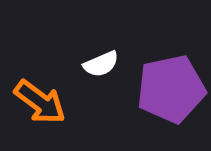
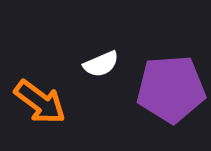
purple pentagon: rotated 8 degrees clockwise
